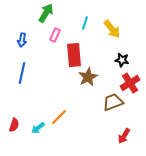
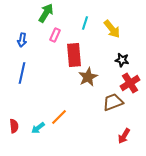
red semicircle: moved 1 px down; rotated 24 degrees counterclockwise
